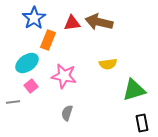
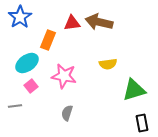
blue star: moved 14 px left, 1 px up
gray line: moved 2 px right, 4 px down
